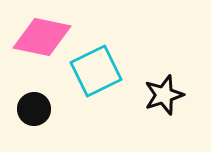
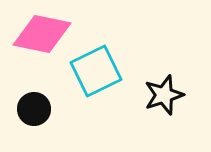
pink diamond: moved 3 px up
